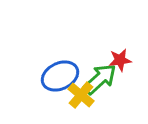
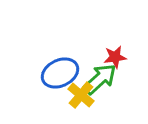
red star: moved 5 px left, 3 px up
blue ellipse: moved 3 px up
